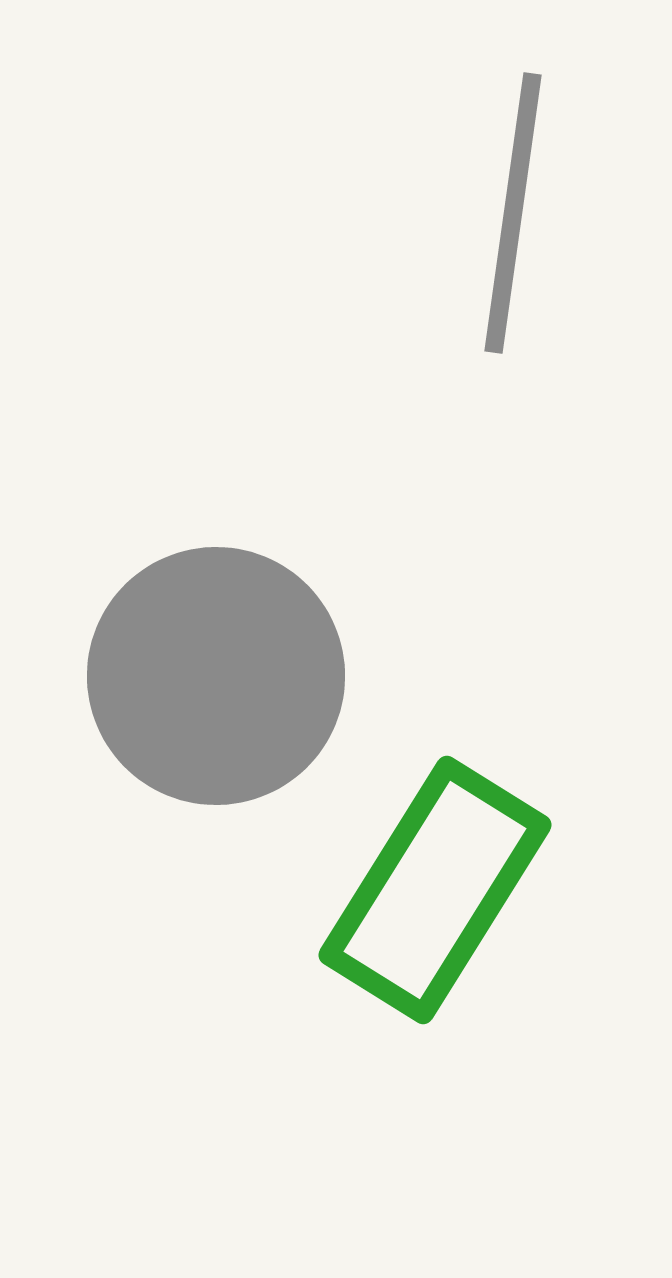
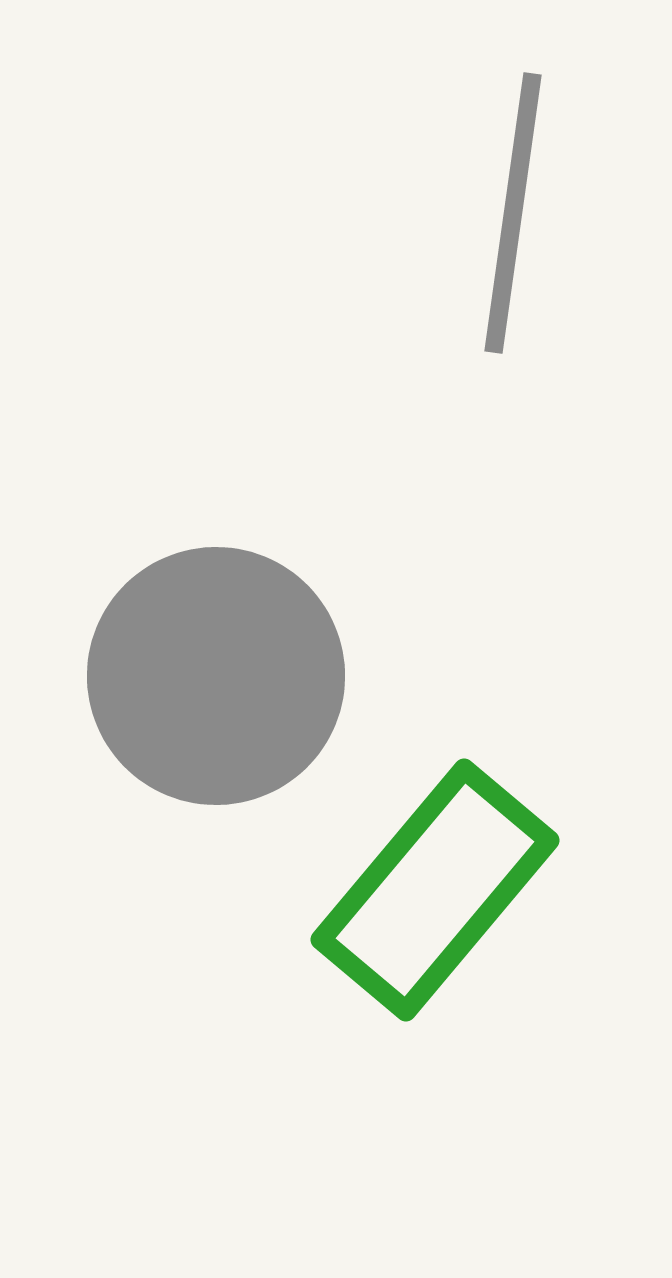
green rectangle: rotated 8 degrees clockwise
